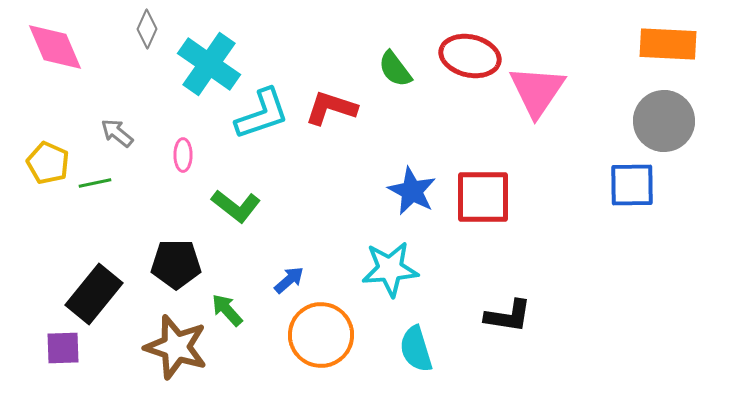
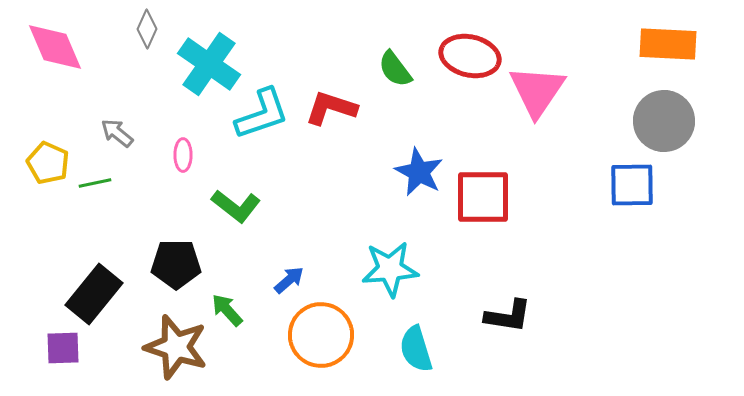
blue star: moved 7 px right, 19 px up
